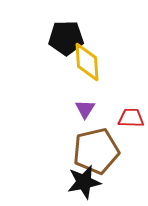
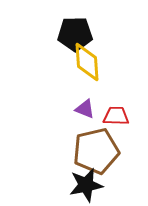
black pentagon: moved 9 px right, 4 px up
purple triangle: rotated 40 degrees counterclockwise
red trapezoid: moved 15 px left, 2 px up
black star: moved 2 px right, 3 px down
